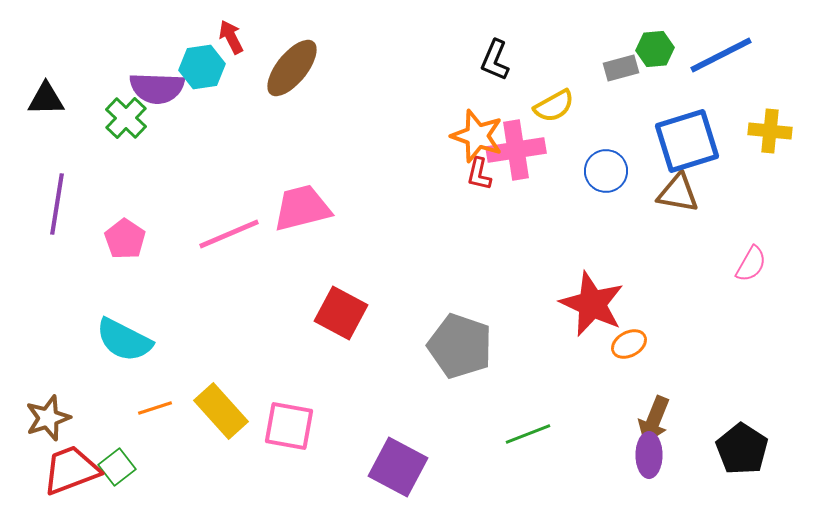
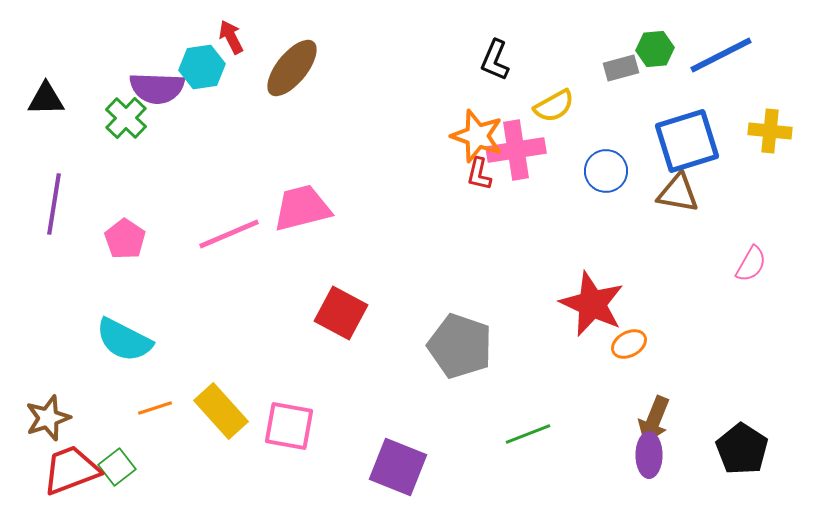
purple line: moved 3 px left
purple square: rotated 6 degrees counterclockwise
